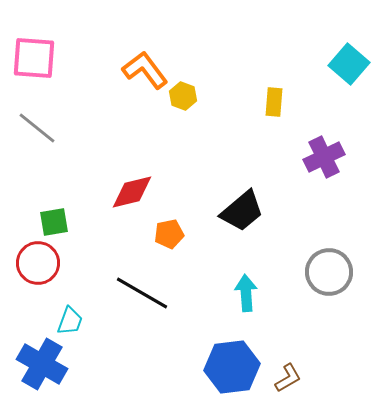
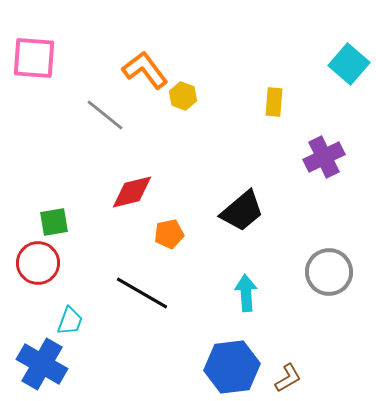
gray line: moved 68 px right, 13 px up
